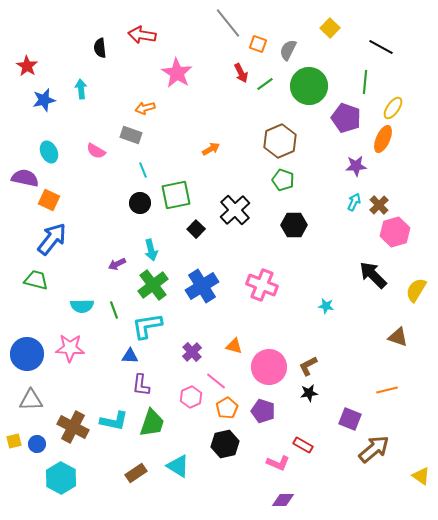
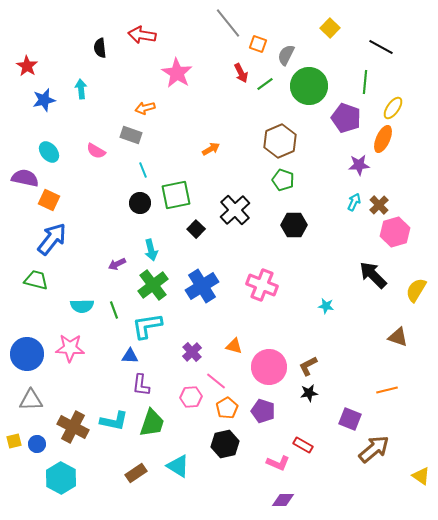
gray semicircle at (288, 50): moved 2 px left, 5 px down
cyan ellipse at (49, 152): rotated 15 degrees counterclockwise
purple star at (356, 166): moved 3 px right, 1 px up
pink hexagon at (191, 397): rotated 20 degrees clockwise
